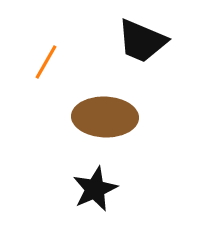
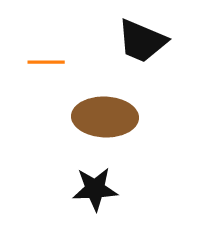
orange line: rotated 60 degrees clockwise
black star: rotated 21 degrees clockwise
